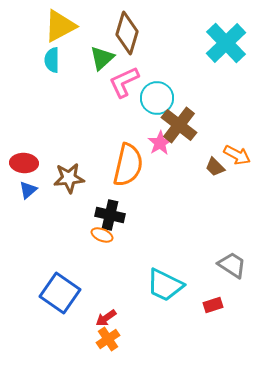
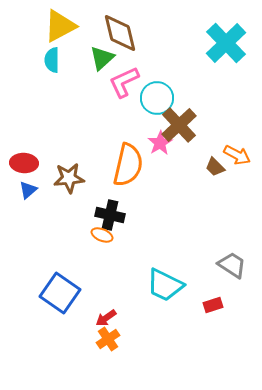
brown diamond: moved 7 px left; rotated 30 degrees counterclockwise
brown cross: rotated 9 degrees clockwise
